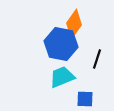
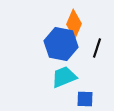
orange diamond: rotated 12 degrees counterclockwise
black line: moved 11 px up
cyan trapezoid: moved 2 px right
